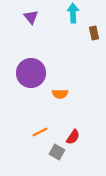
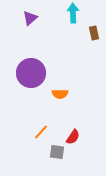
purple triangle: moved 1 px left, 1 px down; rotated 28 degrees clockwise
orange line: moved 1 px right; rotated 21 degrees counterclockwise
gray square: rotated 21 degrees counterclockwise
